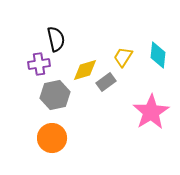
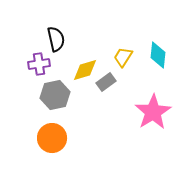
pink star: moved 2 px right
